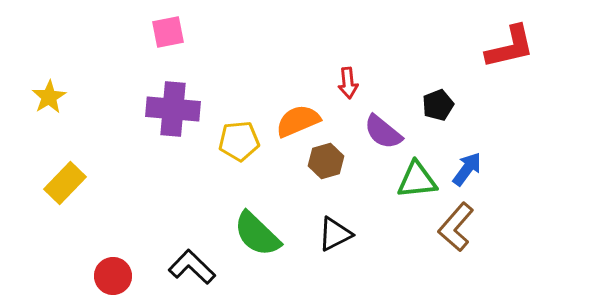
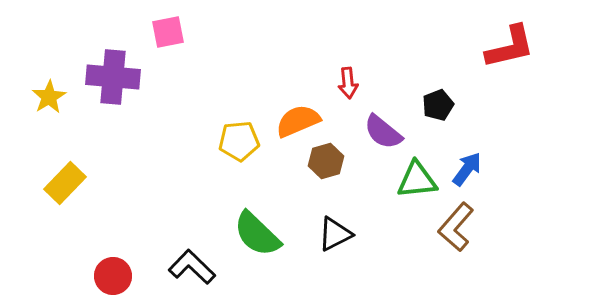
purple cross: moved 60 px left, 32 px up
